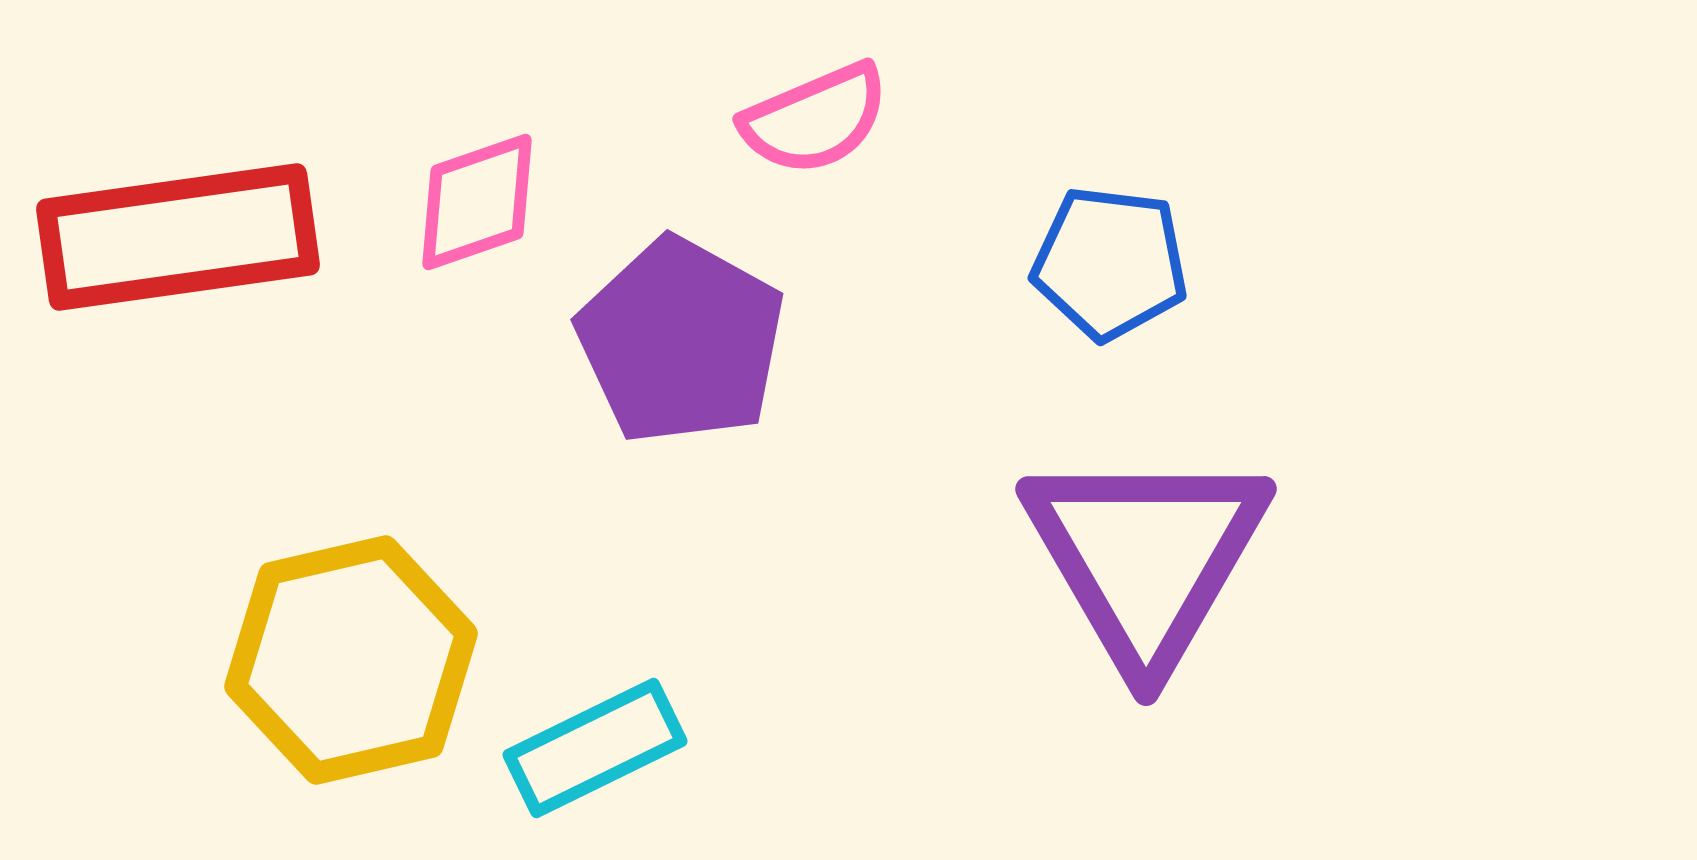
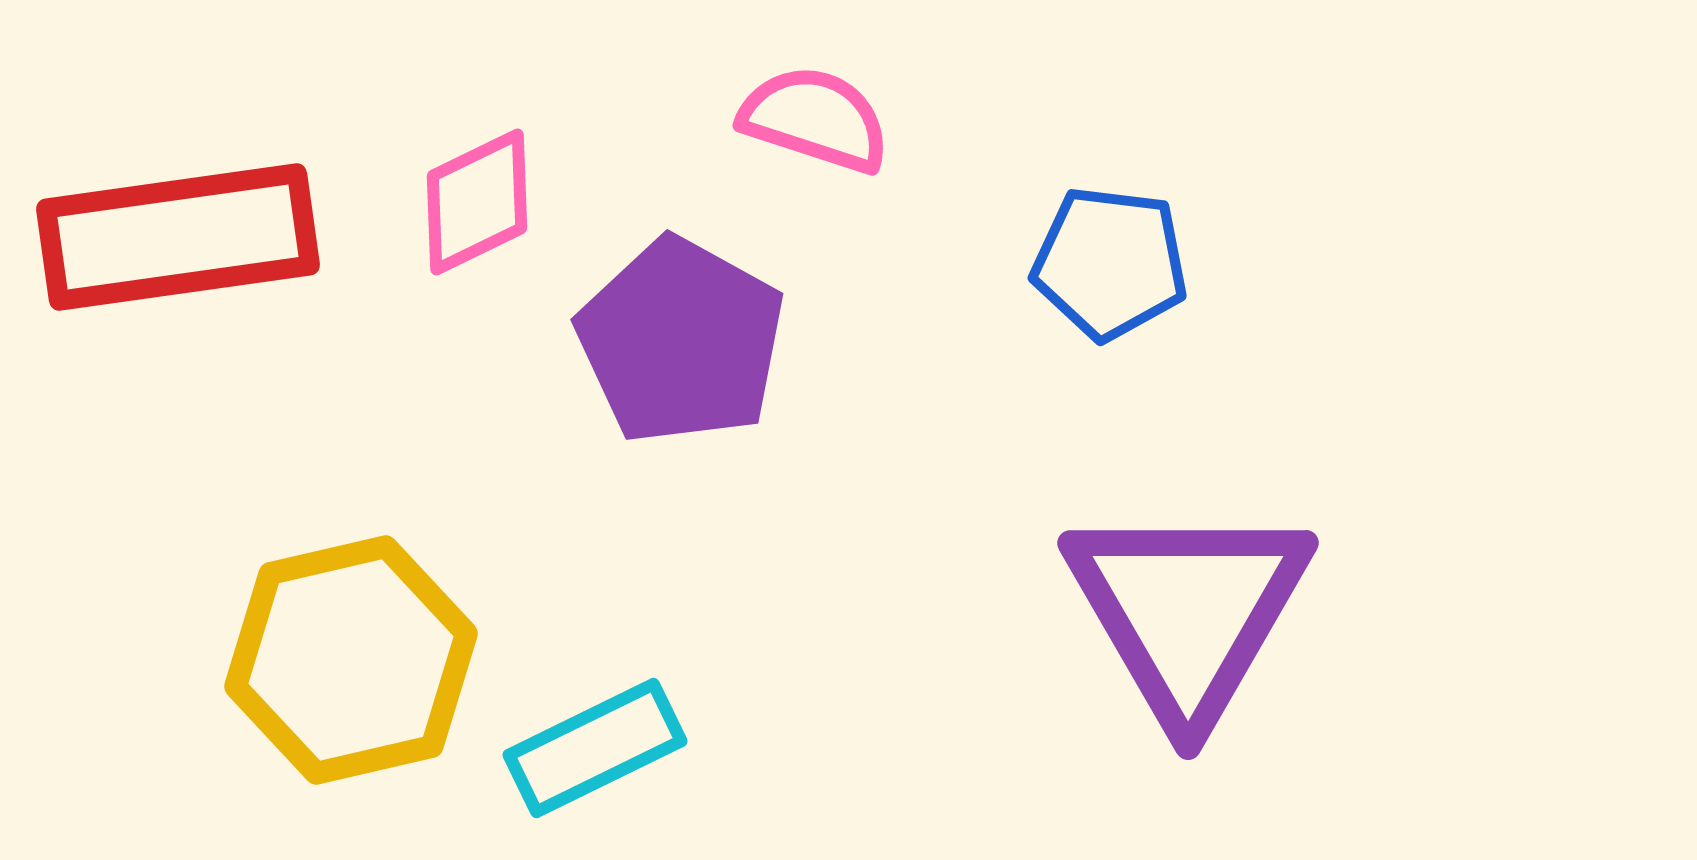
pink semicircle: rotated 139 degrees counterclockwise
pink diamond: rotated 7 degrees counterclockwise
purple triangle: moved 42 px right, 54 px down
